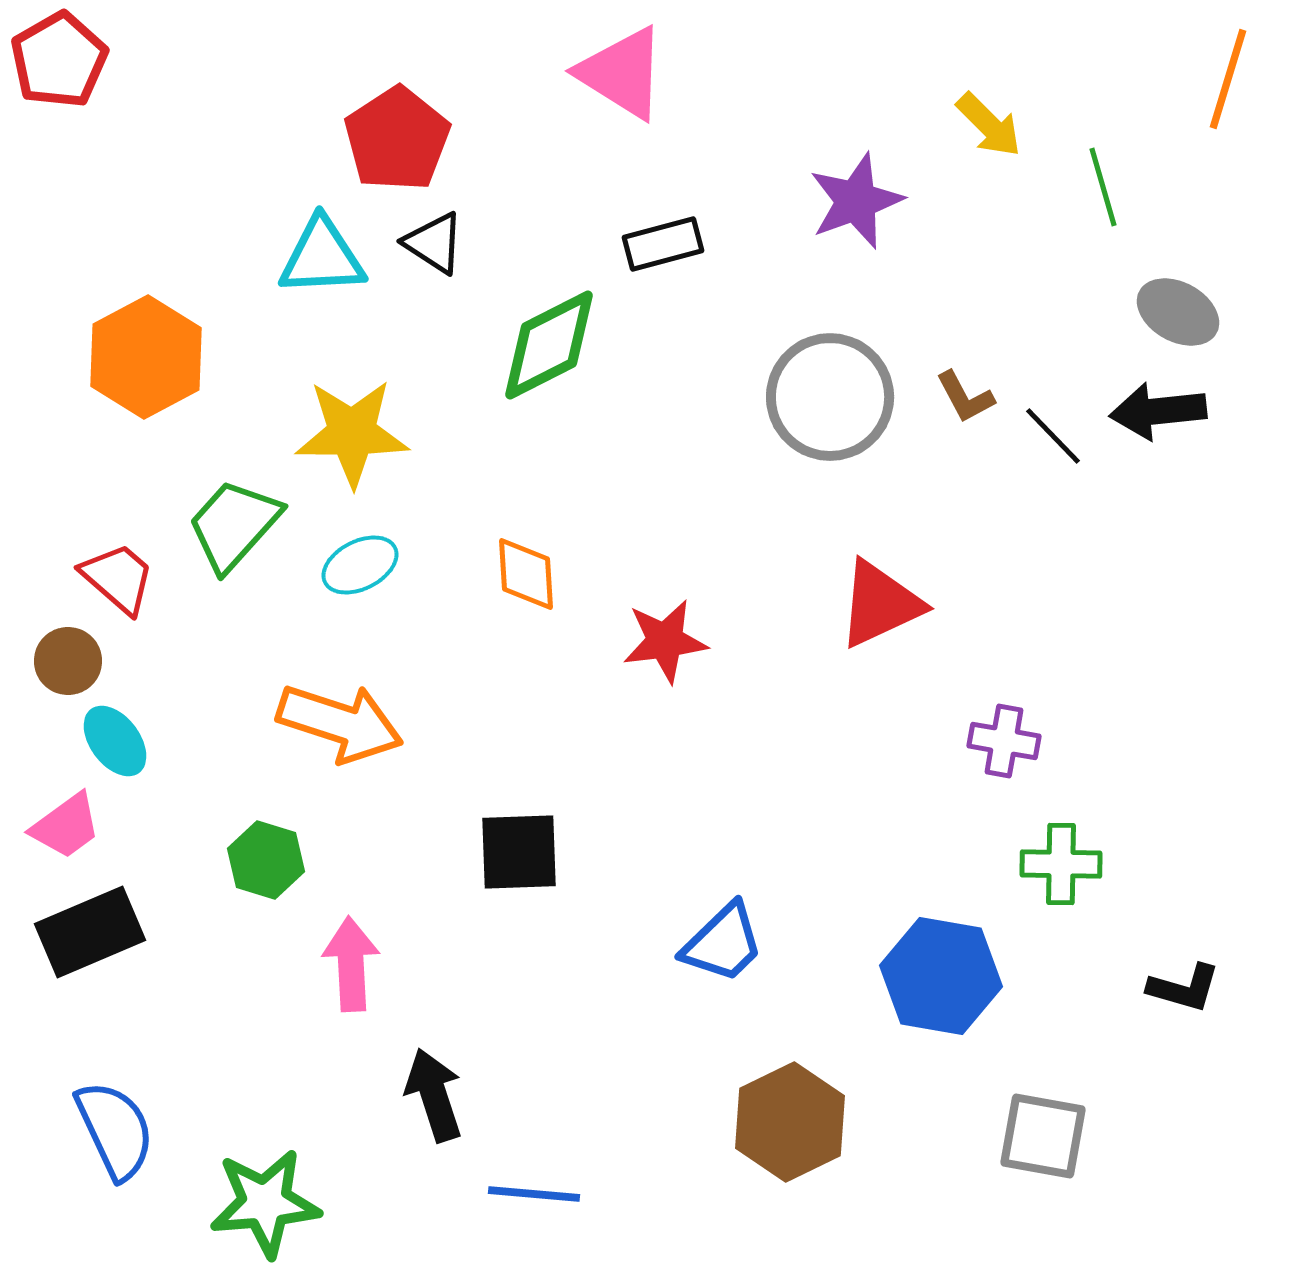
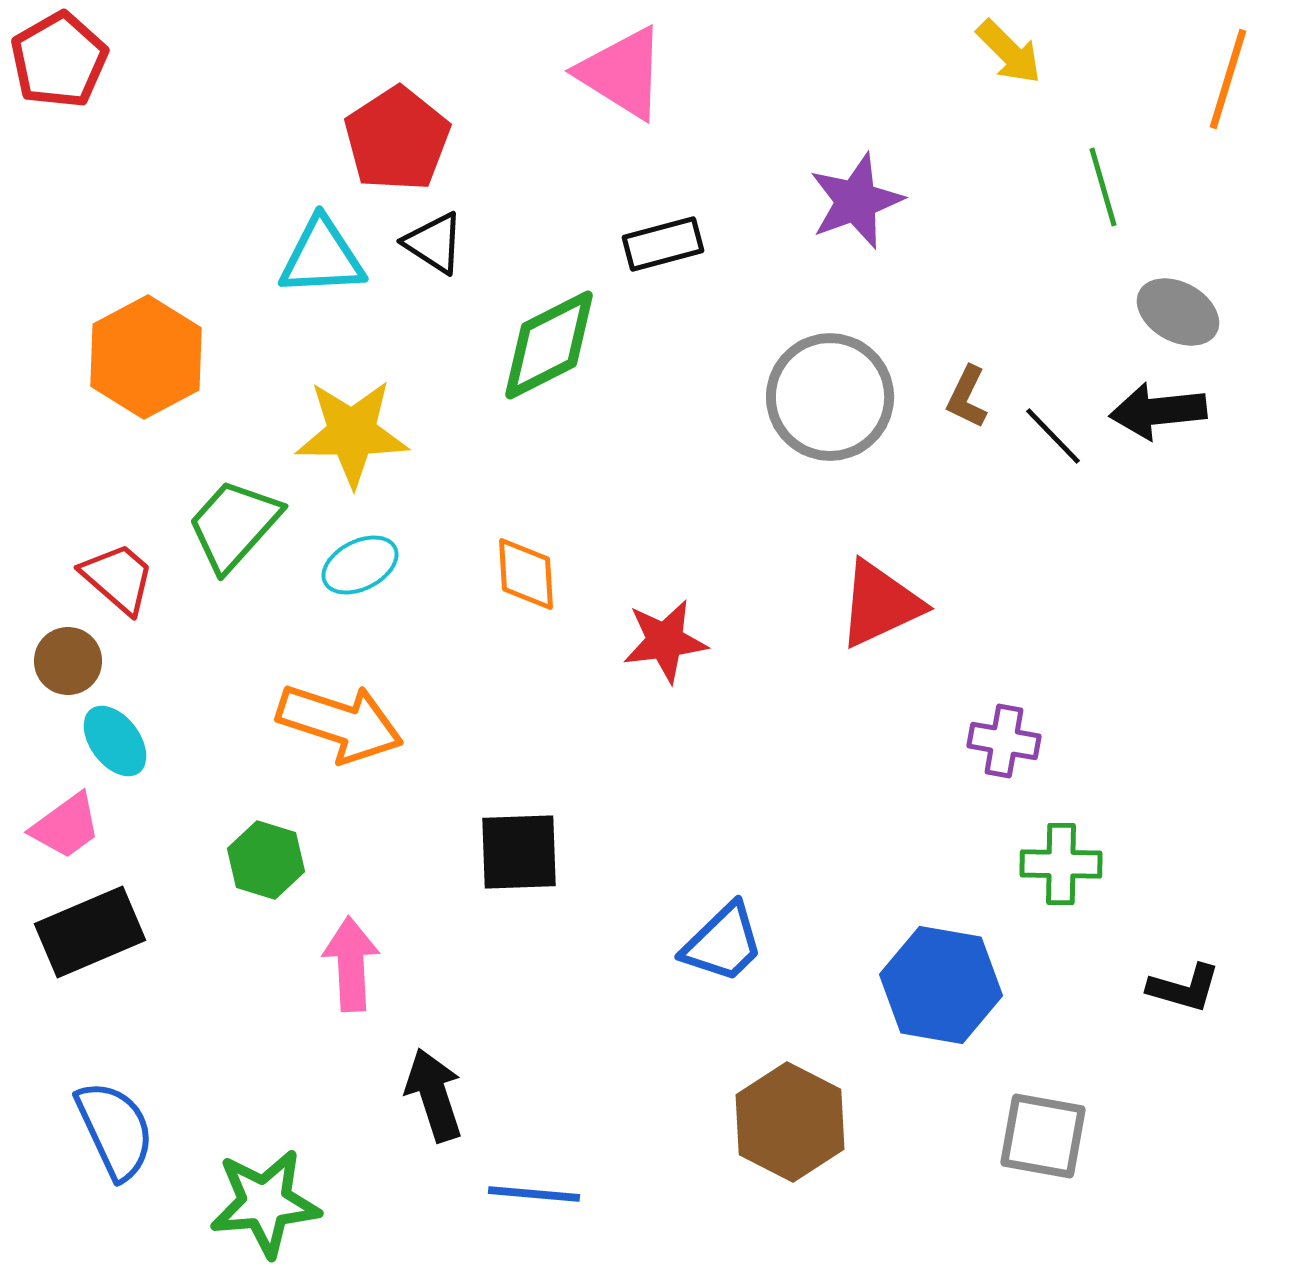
yellow arrow at (989, 125): moved 20 px right, 73 px up
brown L-shape at (965, 397): moved 2 px right; rotated 54 degrees clockwise
blue hexagon at (941, 976): moved 9 px down
brown hexagon at (790, 1122): rotated 7 degrees counterclockwise
